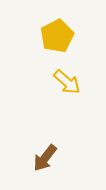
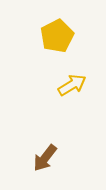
yellow arrow: moved 5 px right, 3 px down; rotated 72 degrees counterclockwise
